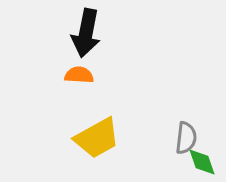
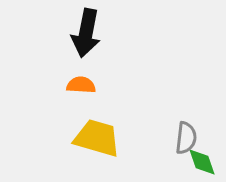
orange semicircle: moved 2 px right, 10 px down
yellow trapezoid: rotated 135 degrees counterclockwise
